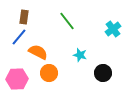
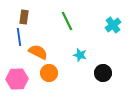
green line: rotated 12 degrees clockwise
cyan cross: moved 4 px up
blue line: rotated 48 degrees counterclockwise
